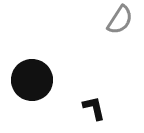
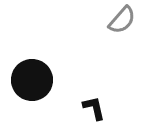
gray semicircle: moved 2 px right; rotated 8 degrees clockwise
